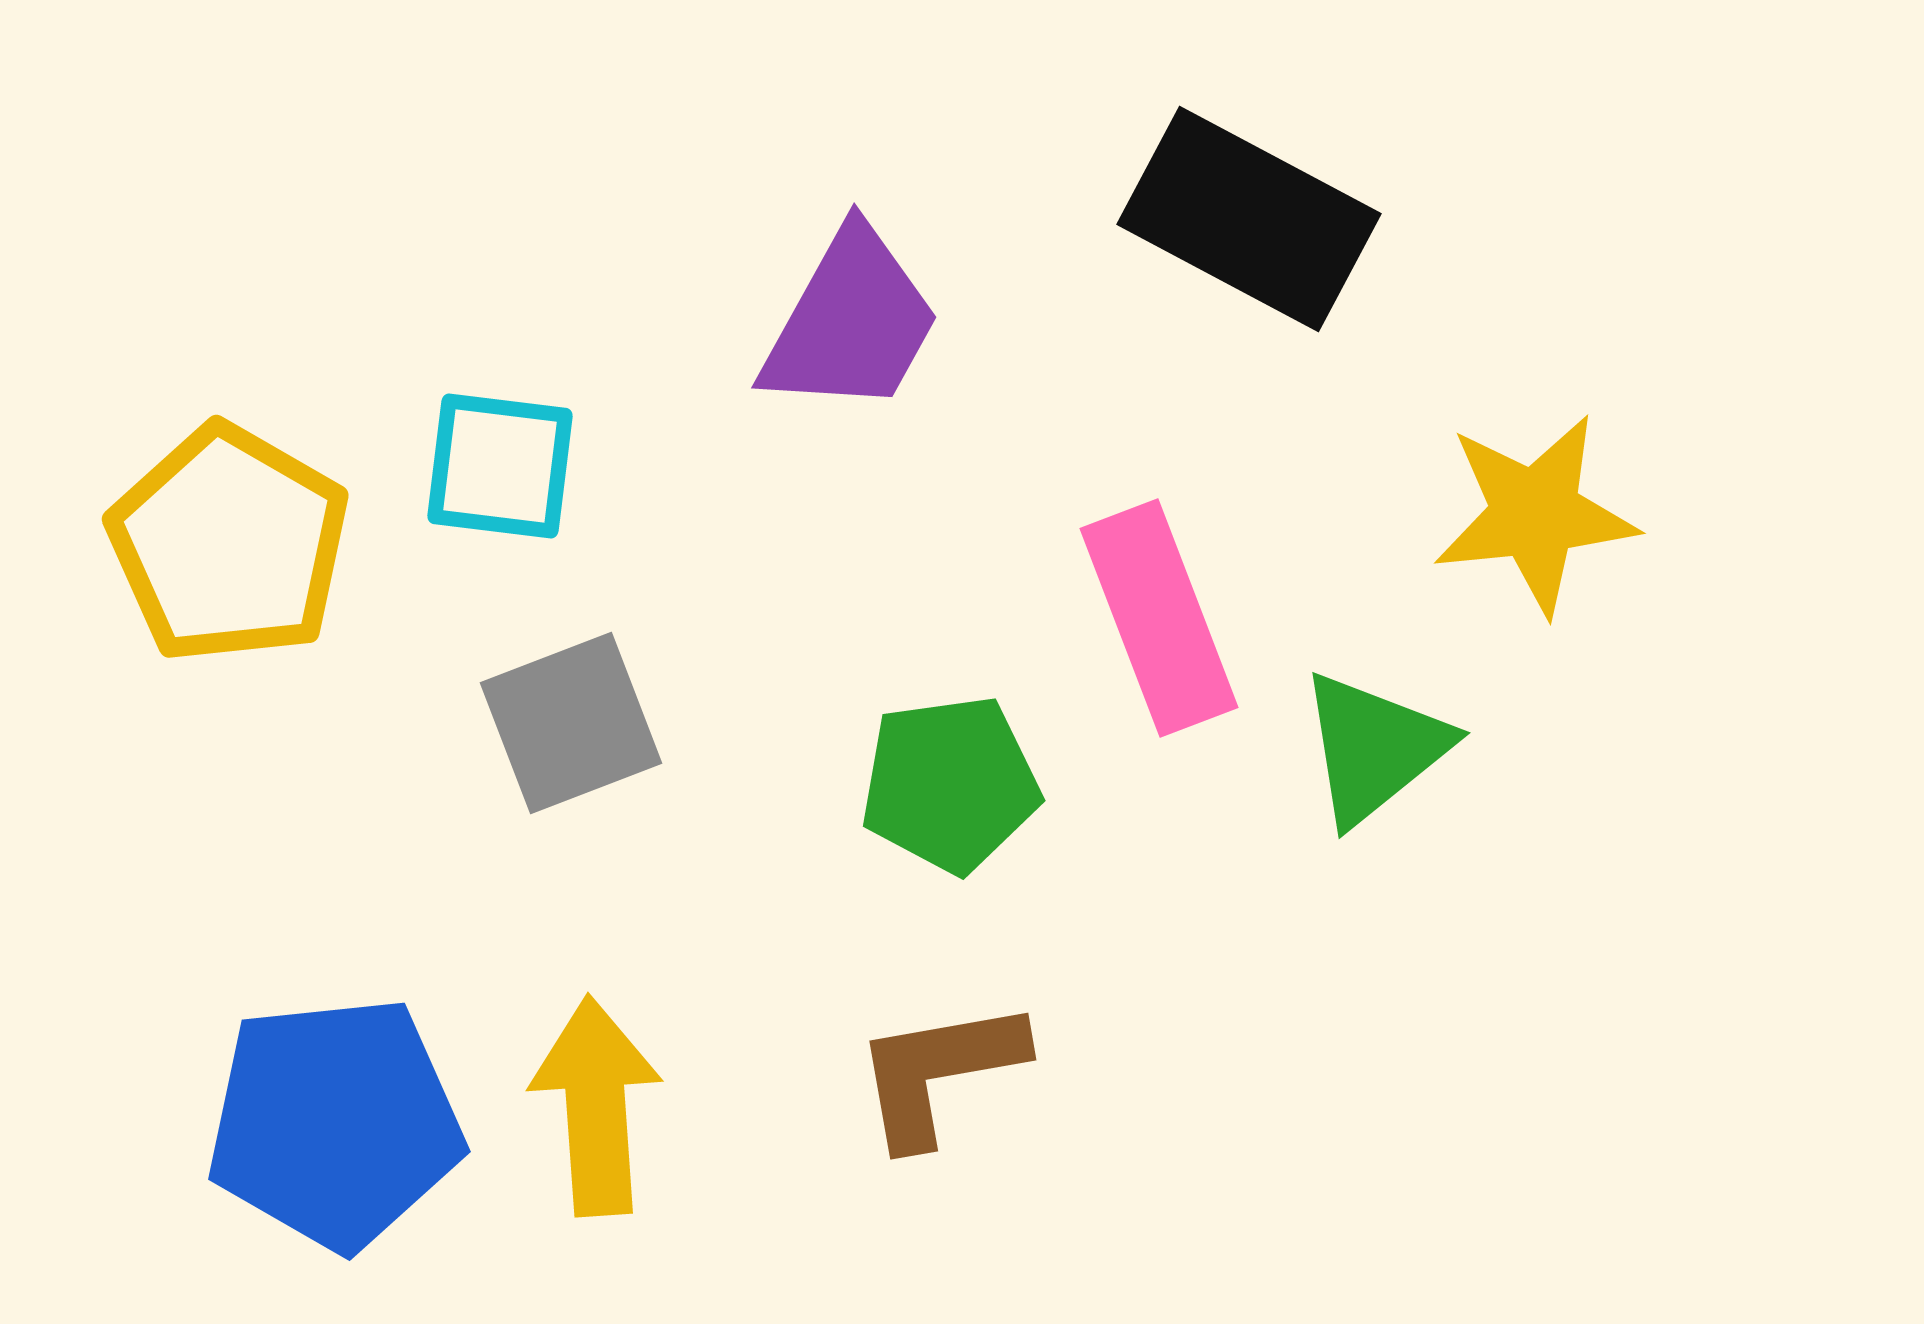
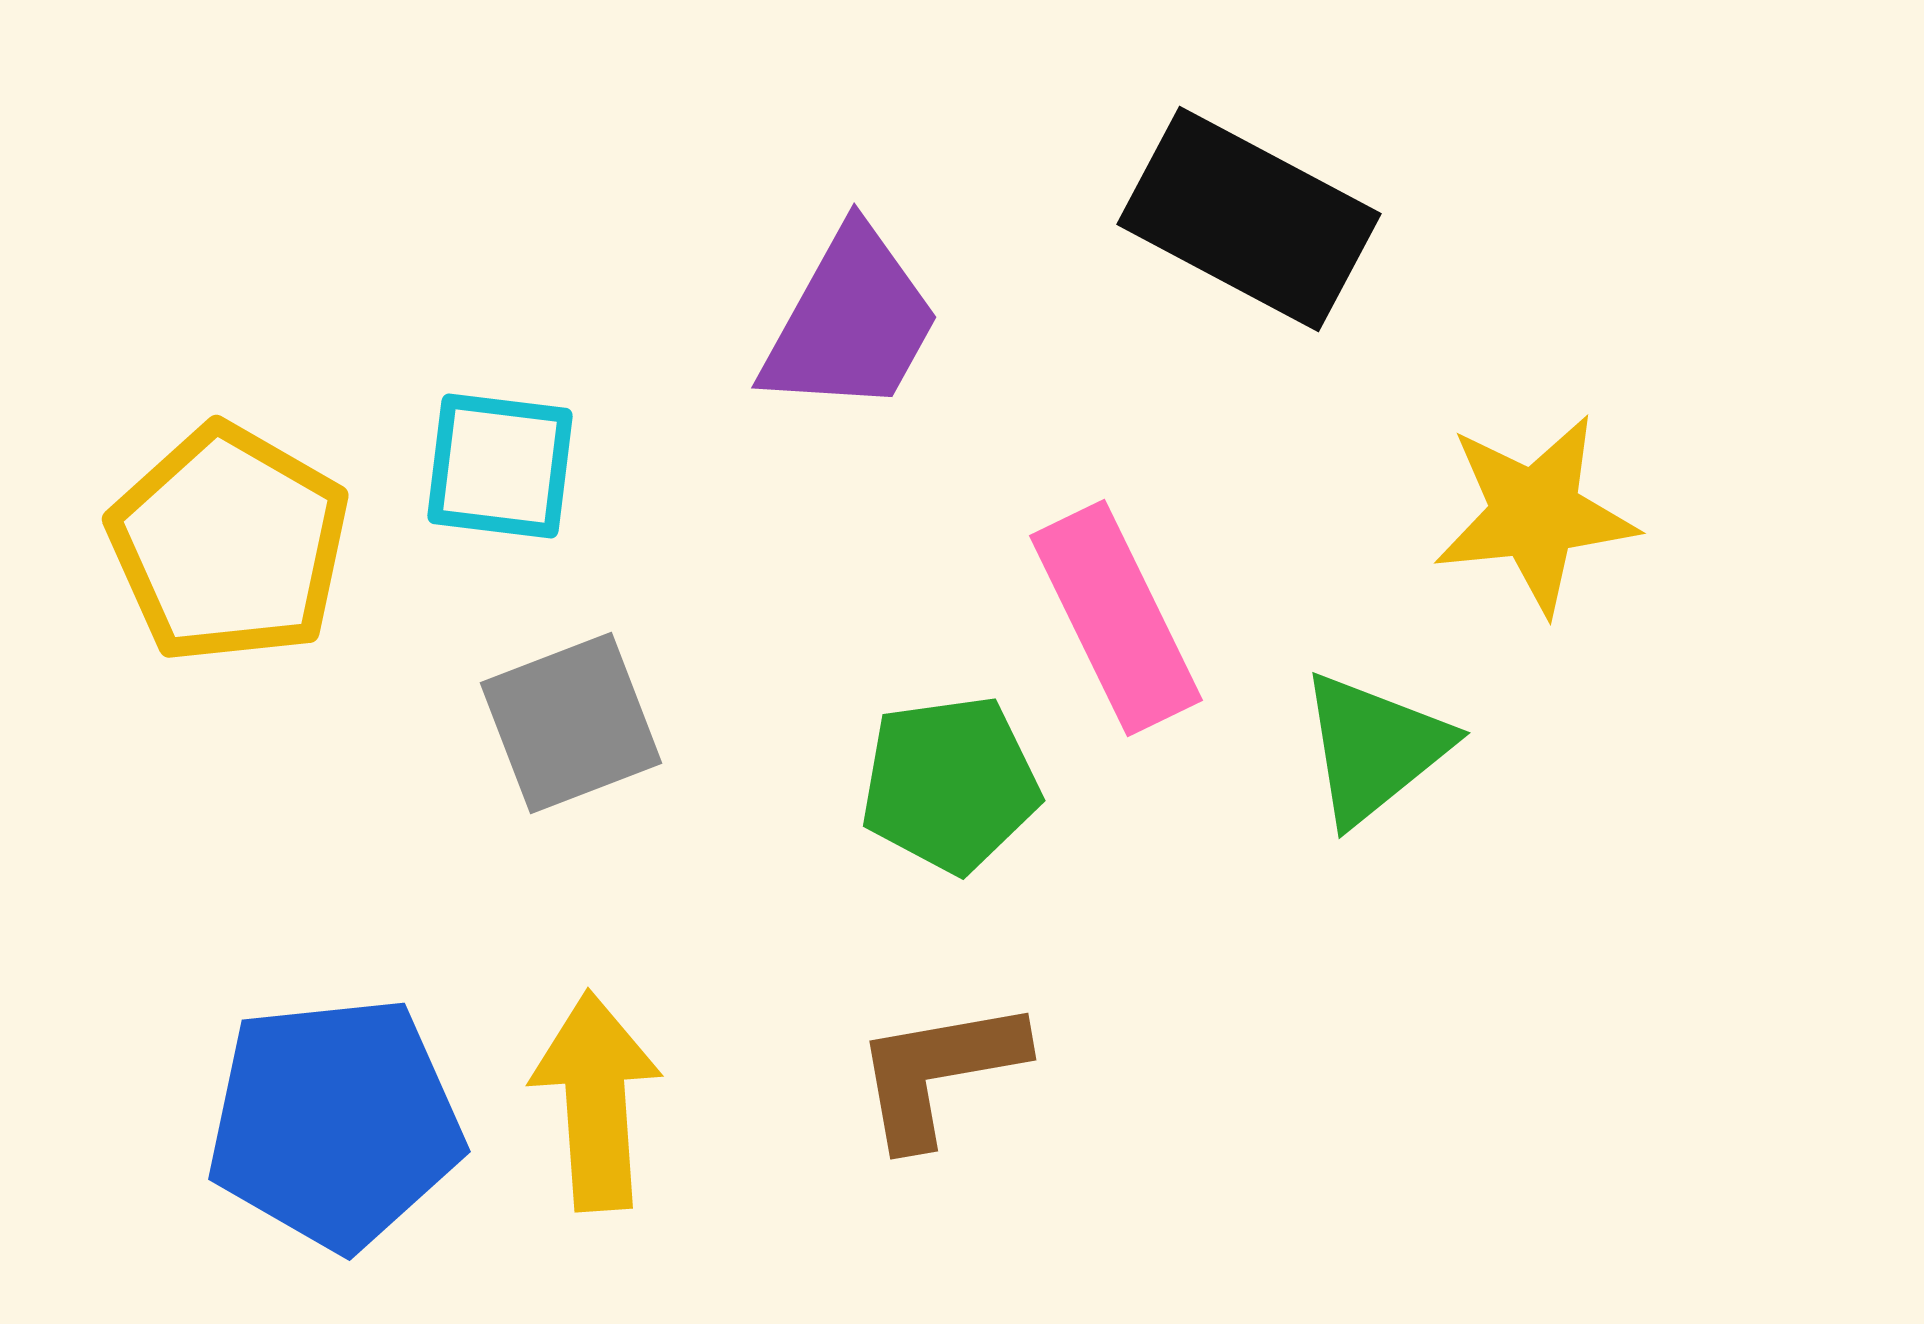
pink rectangle: moved 43 px left; rotated 5 degrees counterclockwise
yellow arrow: moved 5 px up
